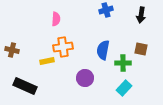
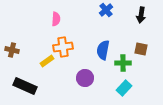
blue cross: rotated 24 degrees counterclockwise
yellow rectangle: rotated 24 degrees counterclockwise
